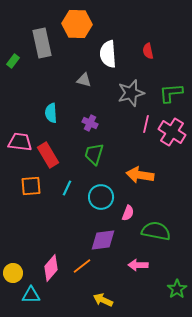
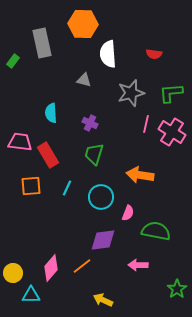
orange hexagon: moved 6 px right
red semicircle: moved 6 px right, 3 px down; rotated 70 degrees counterclockwise
